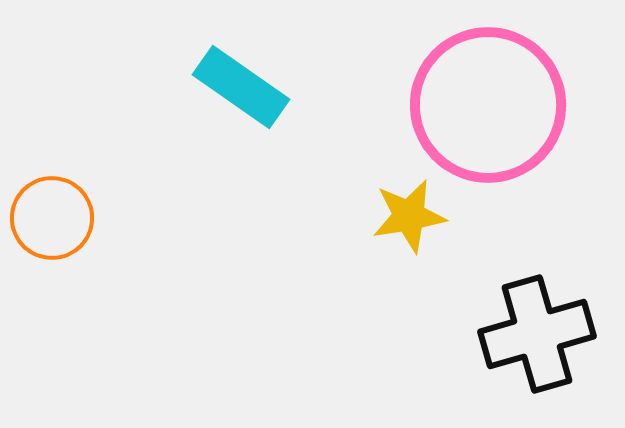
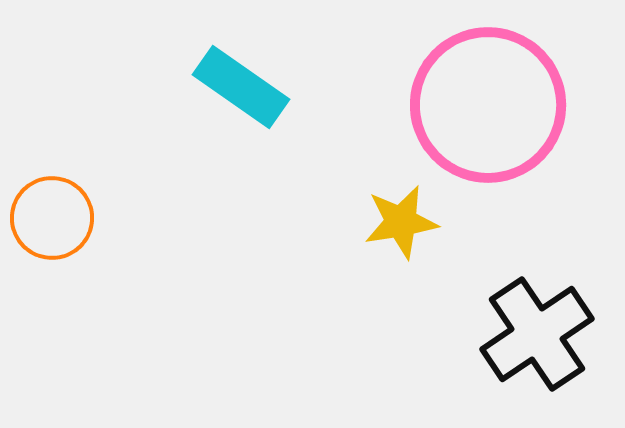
yellow star: moved 8 px left, 6 px down
black cross: rotated 18 degrees counterclockwise
